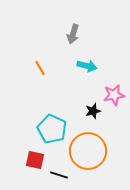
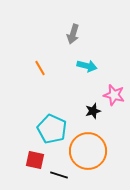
pink star: rotated 25 degrees clockwise
